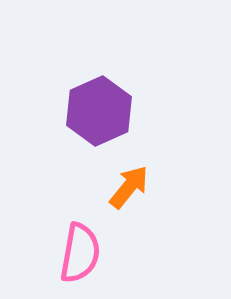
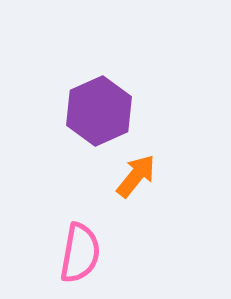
orange arrow: moved 7 px right, 11 px up
